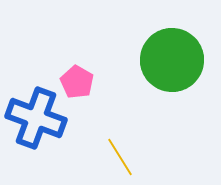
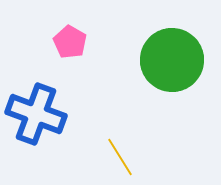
pink pentagon: moved 7 px left, 40 px up
blue cross: moved 4 px up
